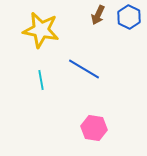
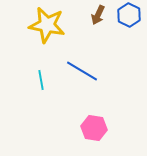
blue hexagon: moved 2 px up
yellow star: moved 6 px right, 5 px up
blue line: moved 2 px left, 2 px down
